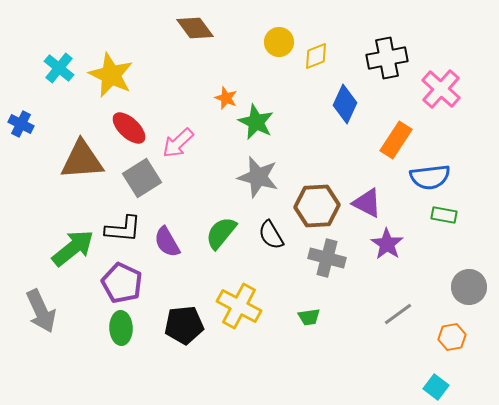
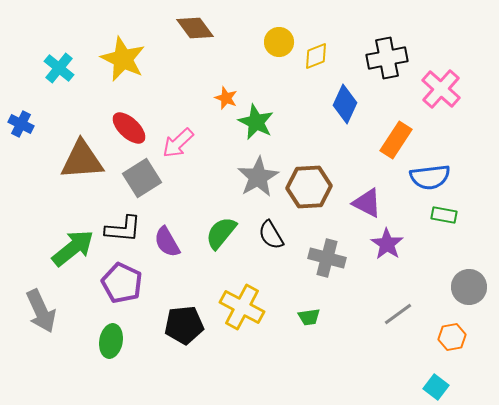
yellow star: moved 12 px right, 16 px up
gray star: rotated 27 degrees clockwise
brown hexagon: moved 8 px left, 19 px up
yellow cross: moved 3 px right, 1 px down
green ellipse: moved 10 px left, 13 px down; rotated 12 degrees clockwise
